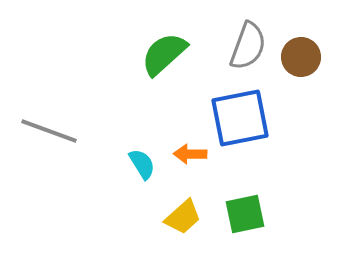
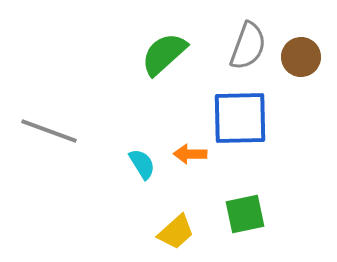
blue square: rotated 10 degrees clockwise
yellow trapezoid: moved 7 px left, 15 px down
